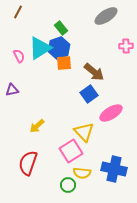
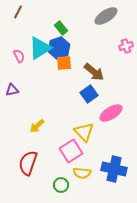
pink cross: rotated 16 degrees counterclockwise
green circle: moved 7 px left
